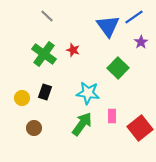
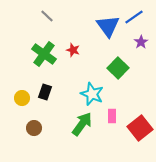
cyan star: moved 4 px right, 1 px down; rotated 15 degrees clockwise
